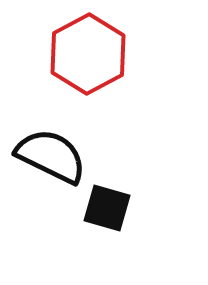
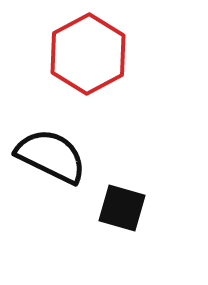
black square: moved 15 px right
